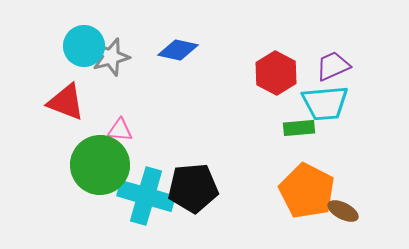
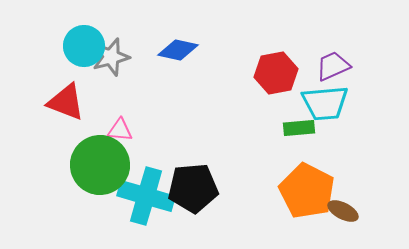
red hexagon: rotated 21 degrees clockwise
